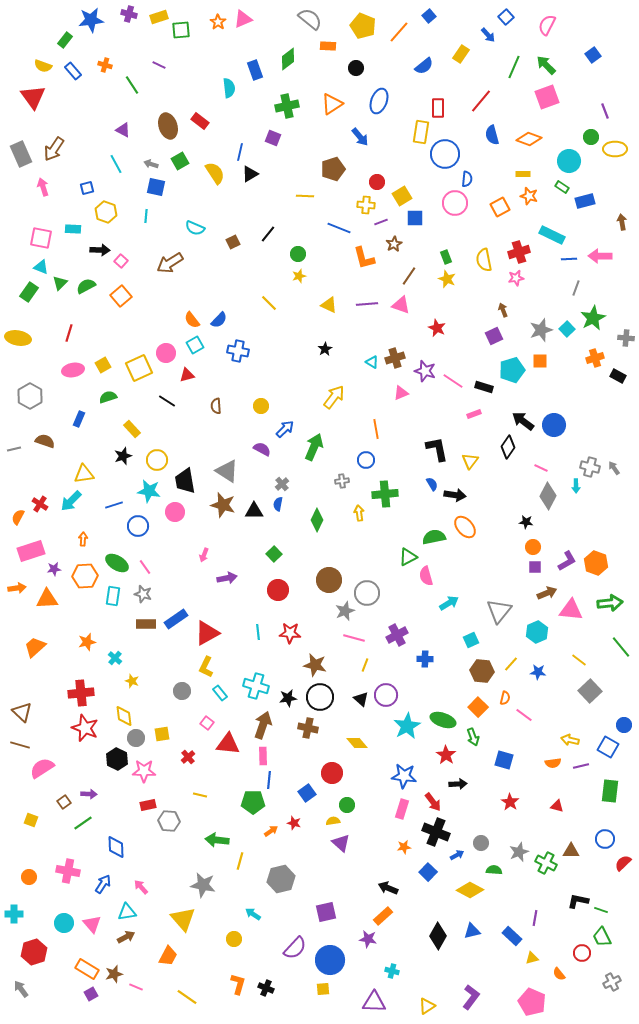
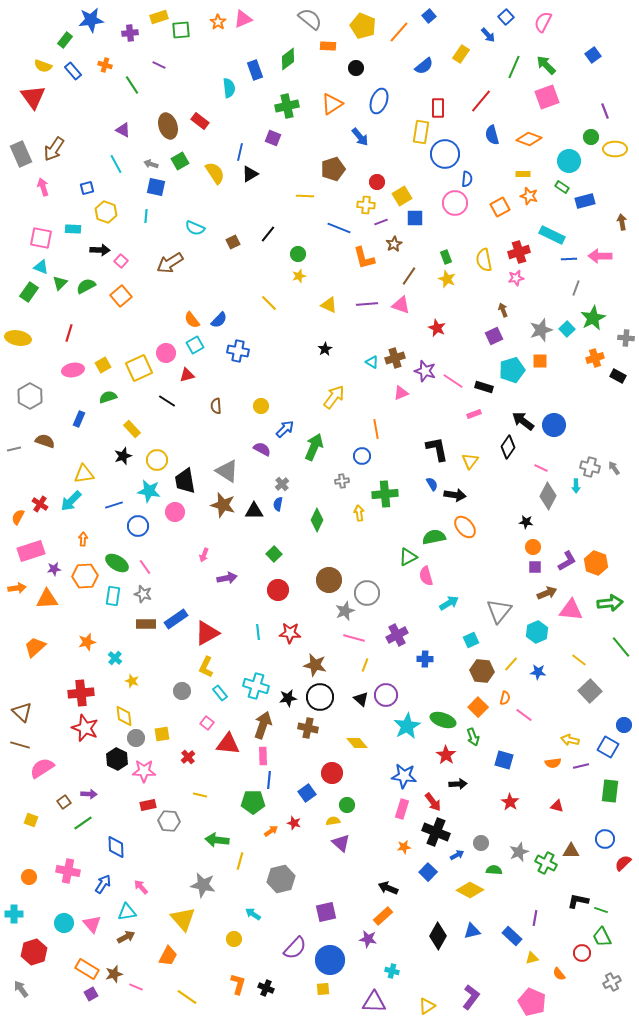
purple cross at (129, 14): moved 1 px right, 19 px down; rotated 21 degrees counterclockwise
pink semicircle at (547, 25): moved 4 px left, 3 px up
blue circle at (366, 460): moved 4 px left, 4 px up
